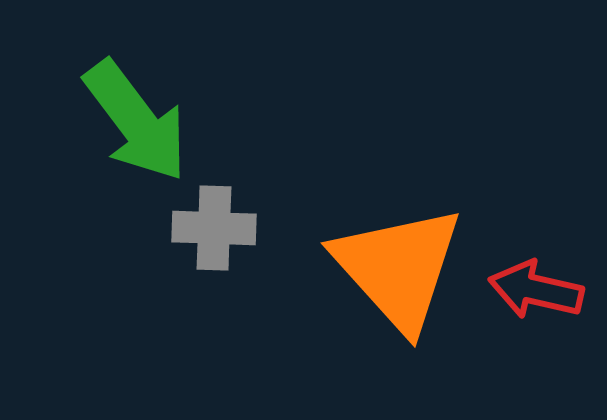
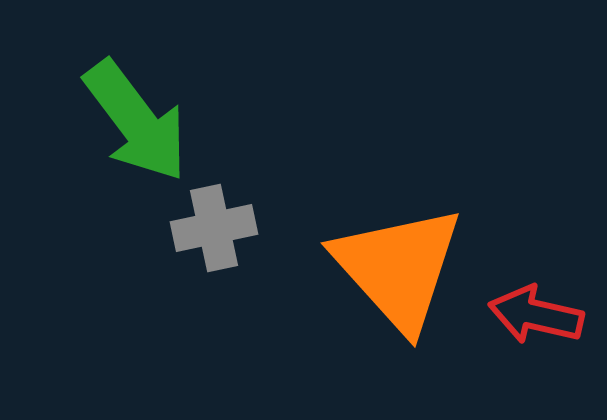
gray cross: rotated 14 degrees counterclockwise
red arrow: moved 25 px down
